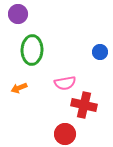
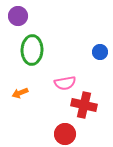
purple circle: moved 2 px down
orange arrow: moved 1 px right, 5 px down
